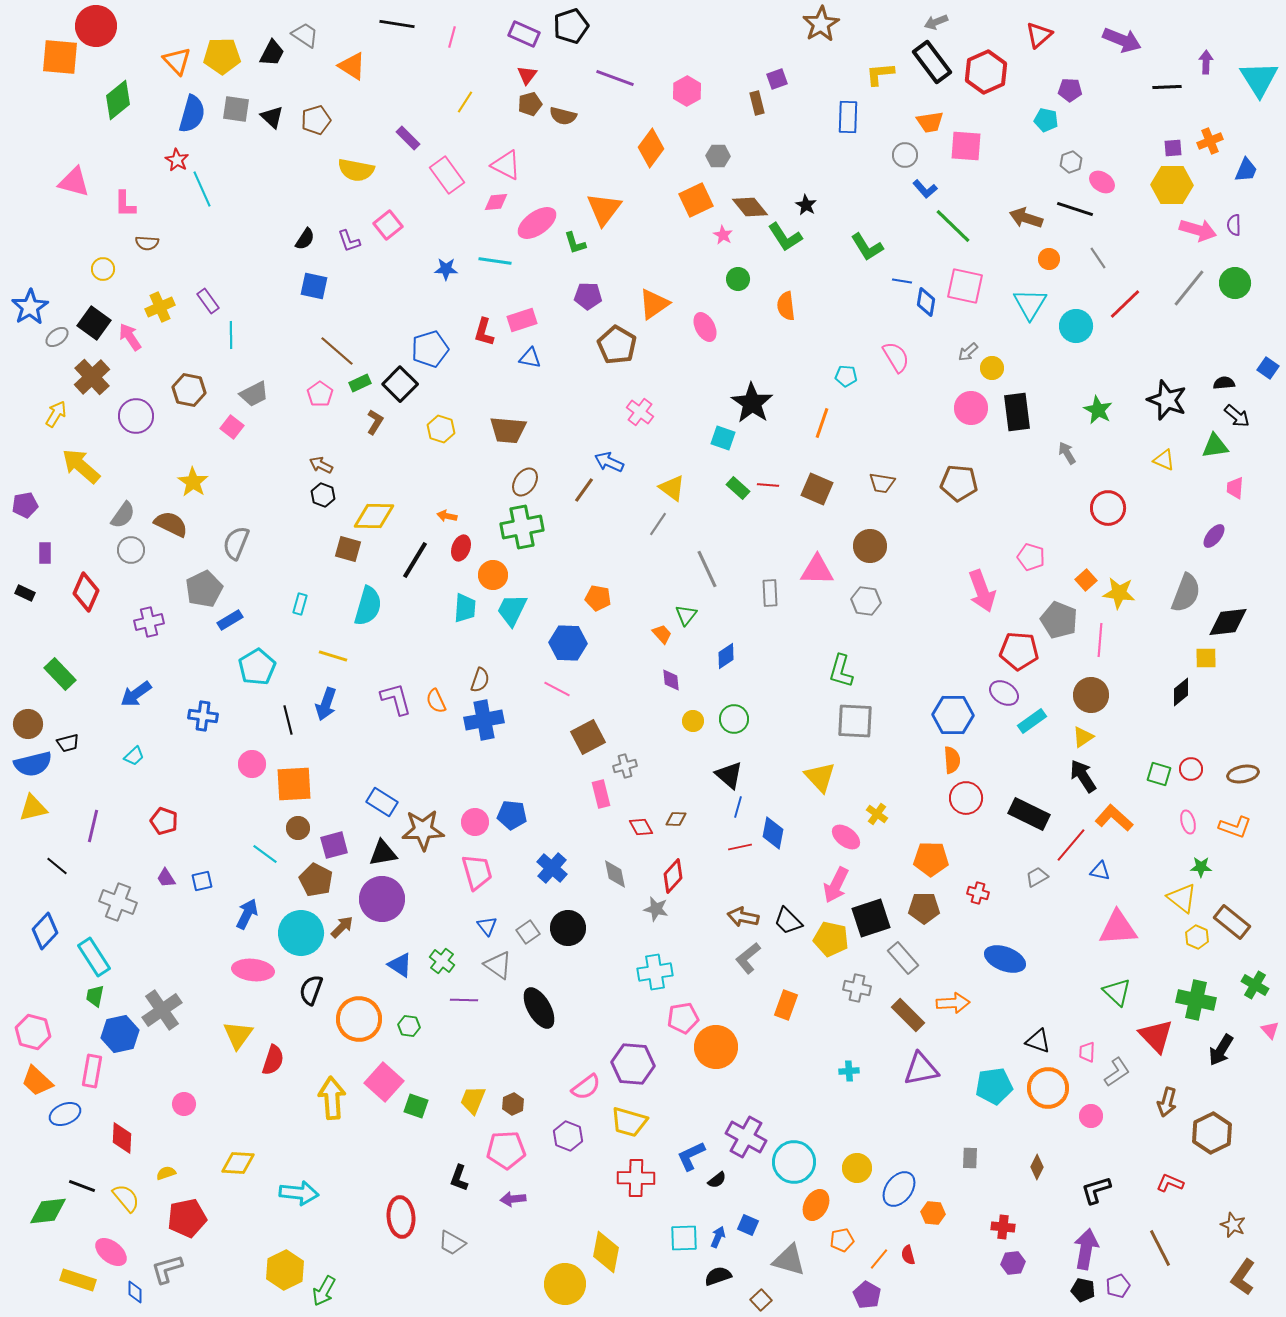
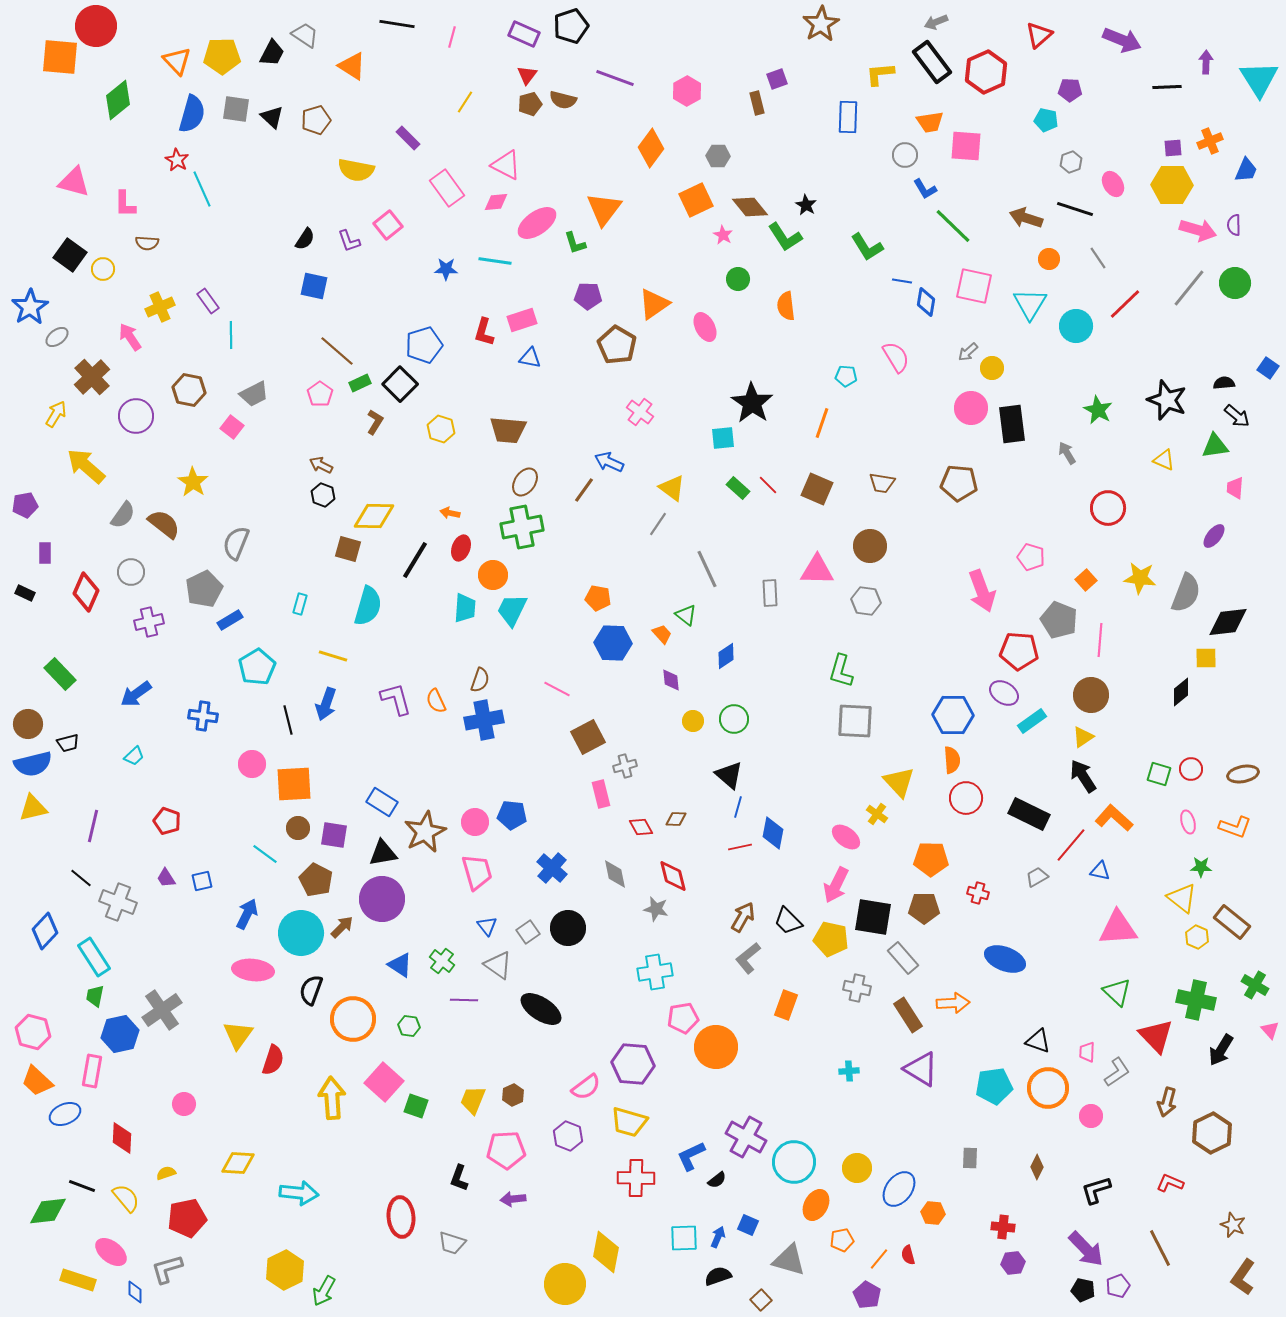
brown semicircle at (563, 116): moved 16 px up
pink rectangle at (447, 175): moved 13 px down
pink ellipse at (1102, 182): moved 11 px right, 2 px down; rotated 25 degrees clockwise
blue L-shape at (925, 189): rotated 10 degrees clockwise
pink square at (965, 286): moved 9 px right
black square at (94, 323): moved 24 px left, 68 px up
blue pentagon at (430, 349): moved 6 px left, 4 px up
black rectangle at (1017, 412): moved 5 px left, 12 px down
cyan square at (723, 438): rotated 25 degrees counterclockwise
yellow arrow at (81, 466): moved 5 px right
red line at (768, 485): rotated 40 degrees clockwise
orange arrow at (447, 516): moved 3 px right, 3 px up
brown semicircle at (171, 524): moved 7 px left; rotated 12 degrees clockwise
gray circle at (131, 550): moved 22 px down
yellow star at (1119, 593): moved 21 px right, 15 px up
green triangle at (686, 615): rotated 30 degrees counterclockwise
blue hexagon at (568, 643): moved 45 px right
yellow triangle at (820, 777): moved 79 px right, 5 px down
red pentagon at (164, 821): moved 3 px right
brown star at (423, 830): moved 2 px right, 2 px down; rotated 24 degrees counterclockwise
purple square at (334, 845): moved 10 px up; rotated 24 degrees clockwise
black line at (57, 866): moved 24 px right, 12 px down
red diamond at (673, 876): rotated 56 degrees counterclockwise
brown arrow at (743, 917): rotated 108 degrees clockwise
black square at (871, 918): moved 2 px right, 1 px up; rotated 27 degrees clockwise
black ellipse at (539, 1008): moved 2 px right, 1 px down; rotated 27 degrees counterclockwise
brown rectangle at (908, 1015): rotated 12 degrees clockwise
orange circle at (359, 1019): moved 6 px left
purple triangle at (921, 1069): rotated 42 degrees clockwise
brown hexagon at (513, 1104): moved 9 px up
gray trapezoid at (452, 1243): rotated 12 degrees counterclockwise
purple arrow at (1086, 1249): rotated 126 degrees clockwise
